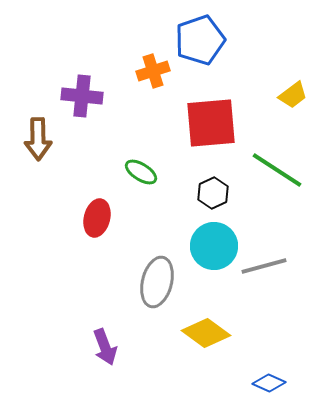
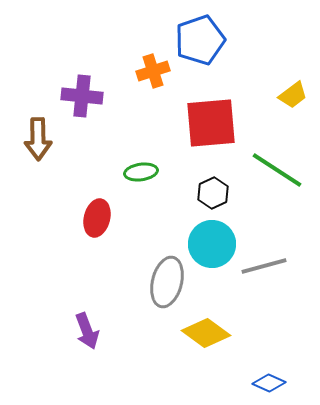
green ellipse: rotated 40 degrees counterclockwise
cyan circle: moved 2 px left, 2 px up
gray ellipse: moved 10 px right
purple arrow: moved 18 px left, 16 px up
